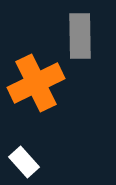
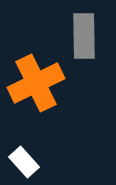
gray rectangle: moved 4 px right
